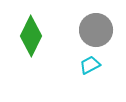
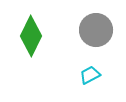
cyan trapezoid: moved 10 px down
